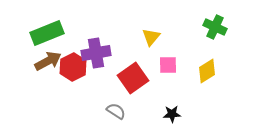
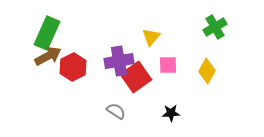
green cross: rotated 35 degrees clockwise
green rectangle: rotated 44 degrees counterclockwise
purple cross: moved 23 px right, 8 px down
brown arrow: moved 5 px up
yellow diamond: rotated 30 degrees counterclockwise
red square: moved 3 px right, 1 px up
black star: moved 1 px left, 1 px up
